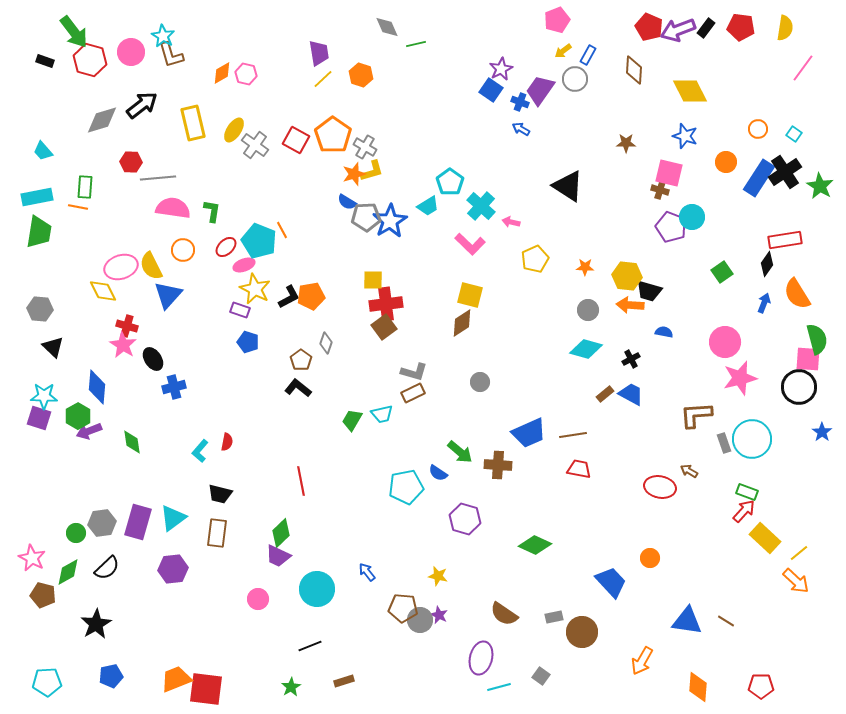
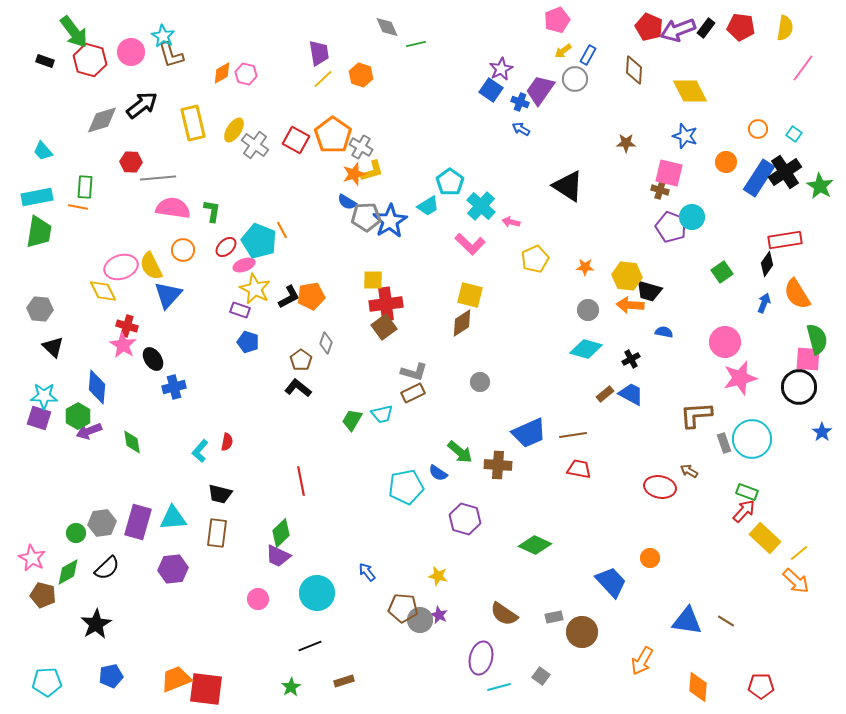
gray cross at (365, 147): moved 4 px left
cyan triangle at (173, 518): rotated 32 degrees clockwise
cyan circle at (317, 589): moved 4 px down
